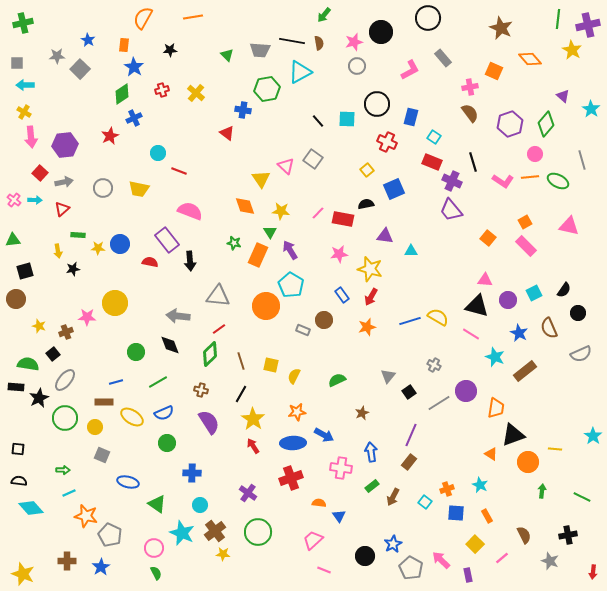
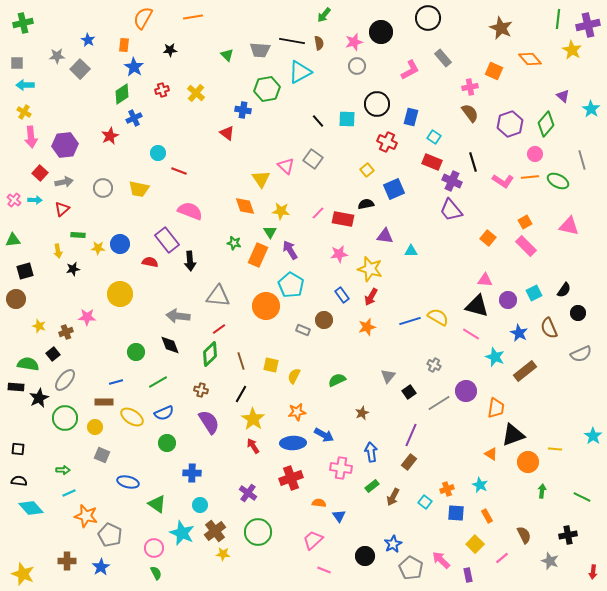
yellow circle at (115, 303): moved 5 px right, 9 px up
